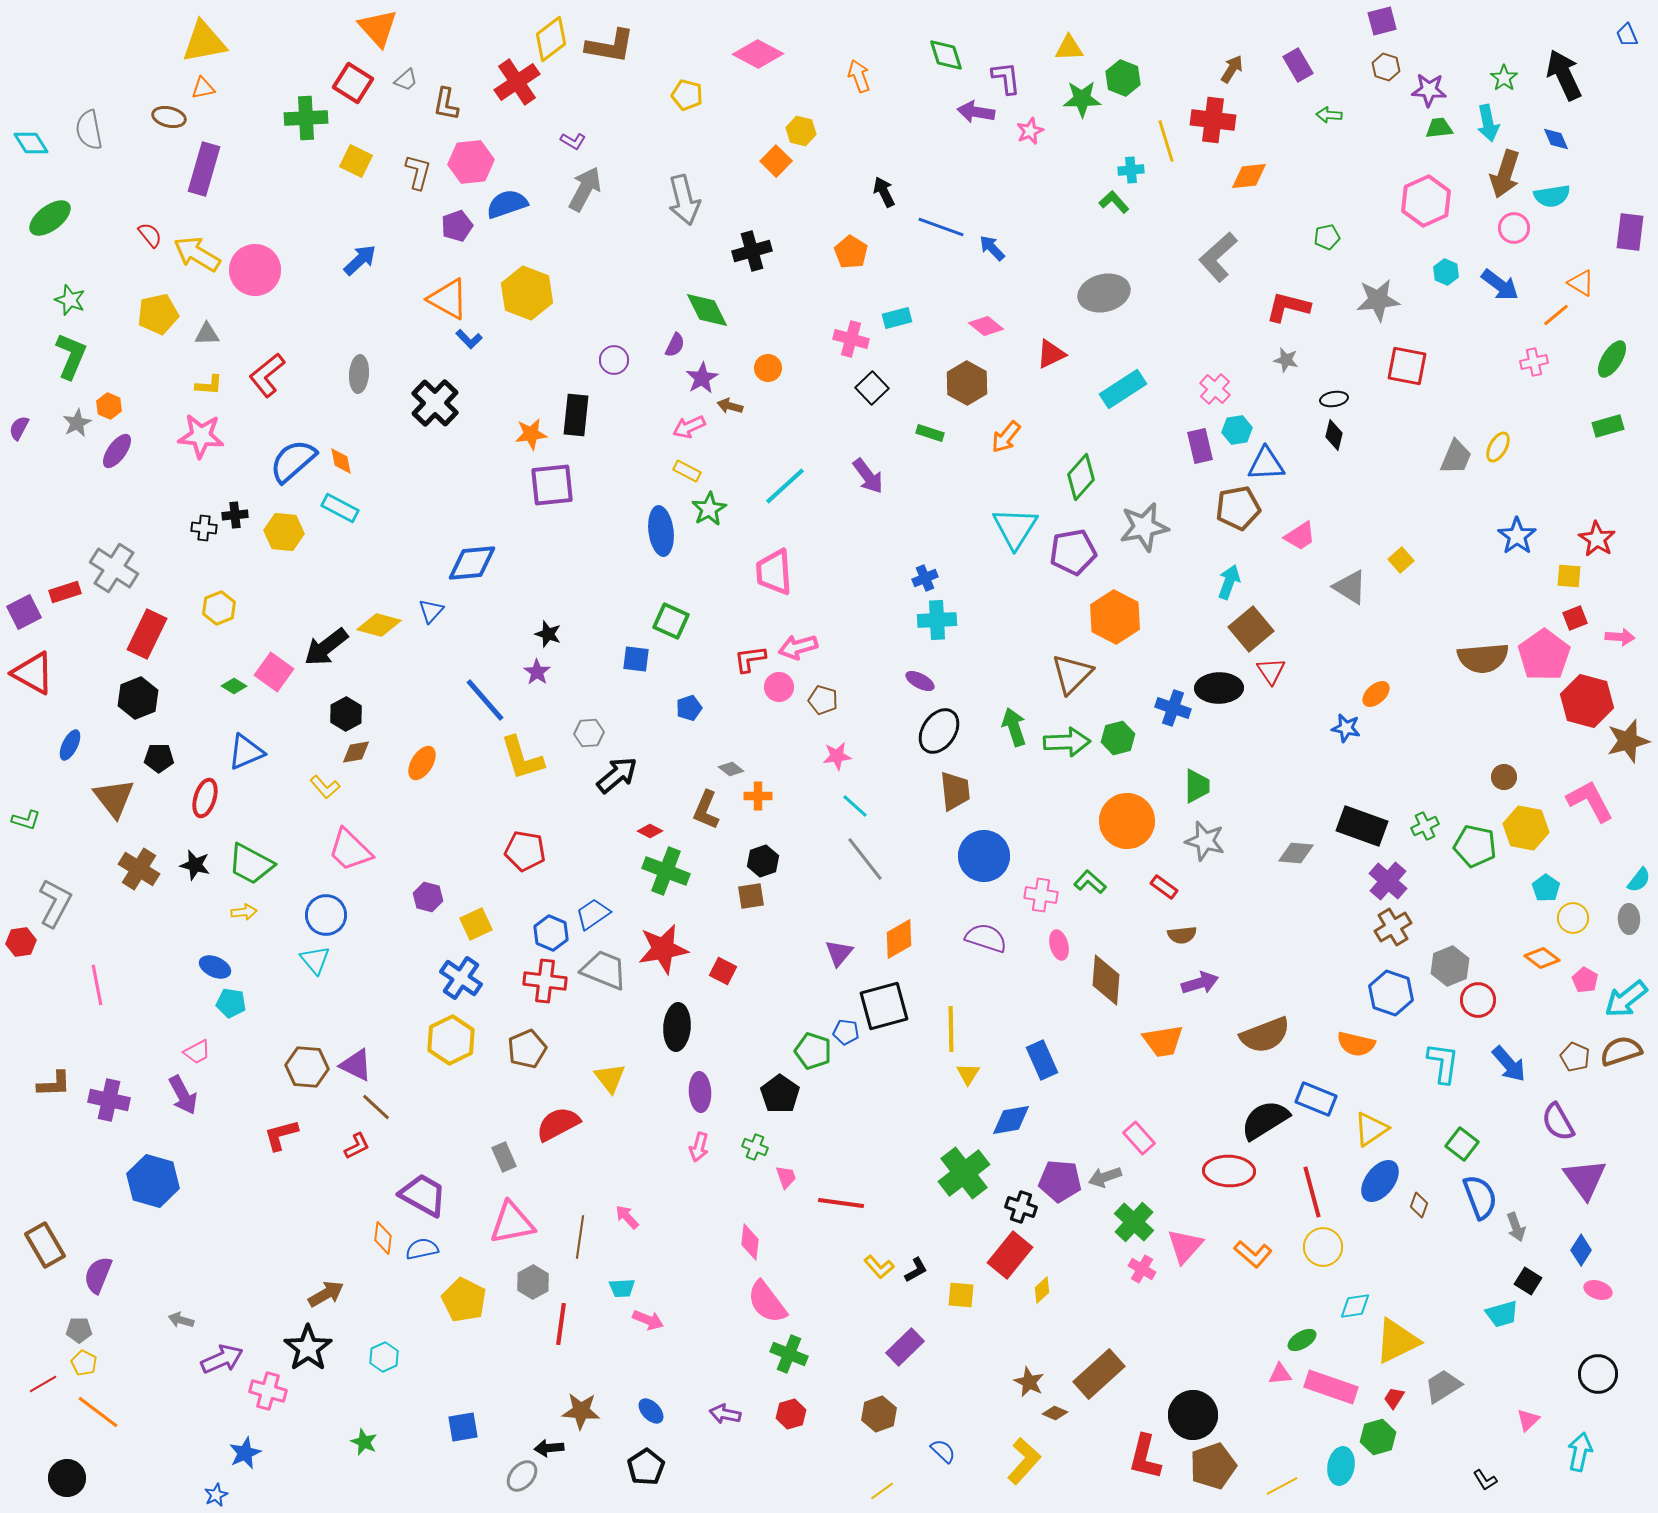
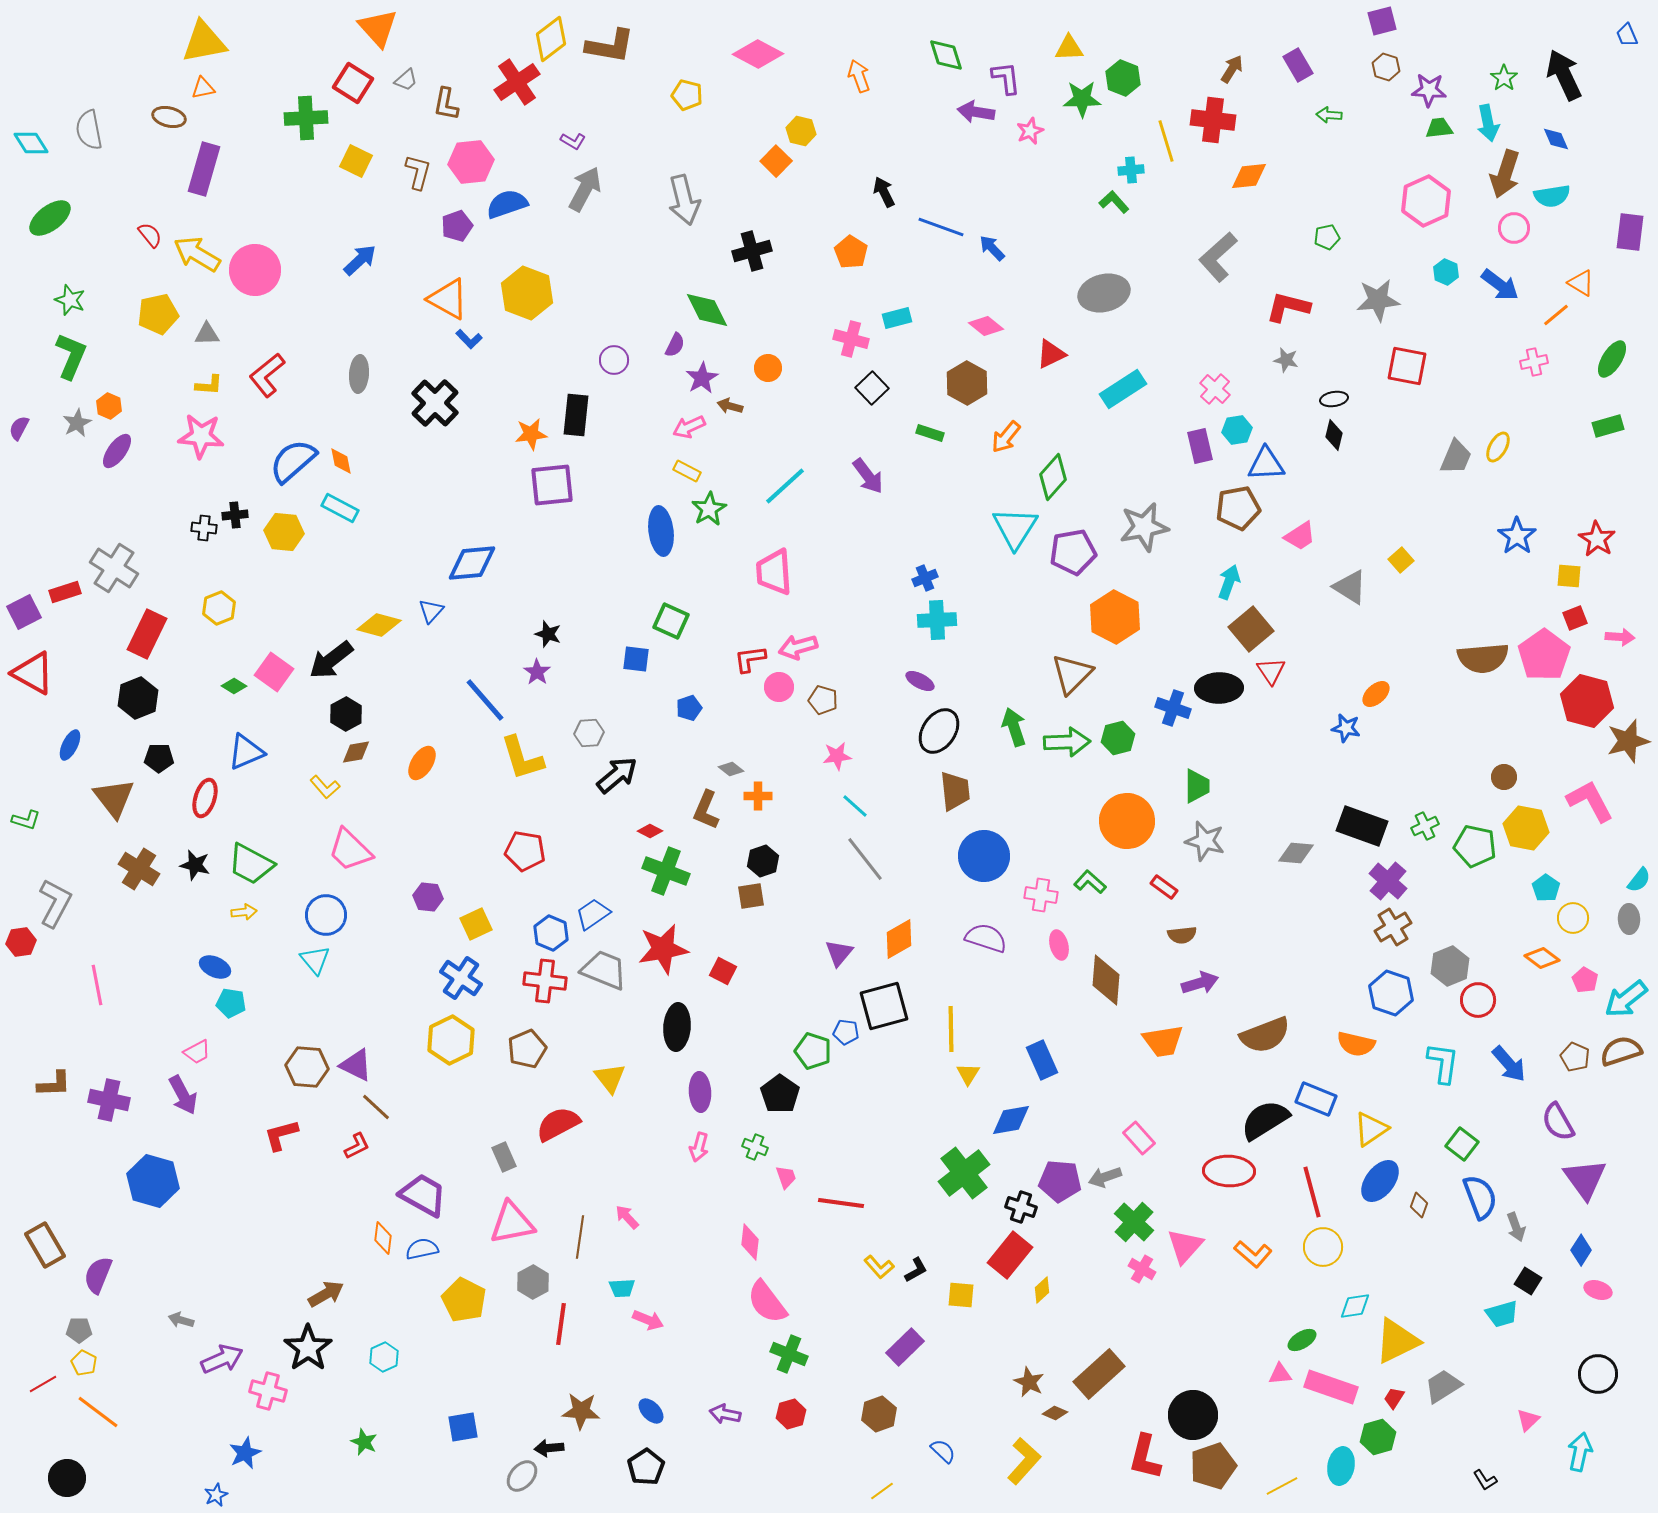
green diamond at (1081, 477): moved 28 px left
black arrow at (326, 647): moved 5 px right, 13 px down
purple hexagon at (428, 897): rotated 8 degrees counterclockwise
